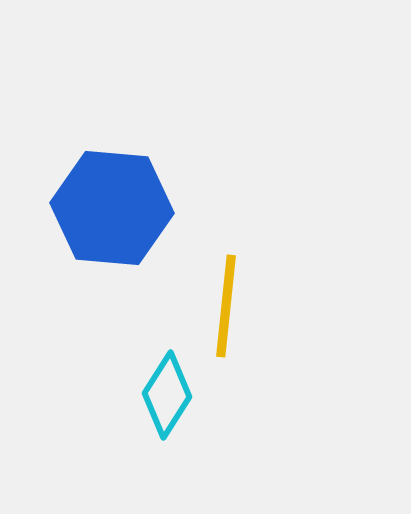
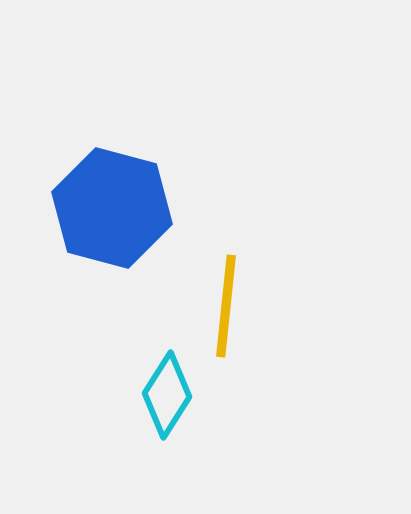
blue hexagon: rotated 10 degrees clockwise
